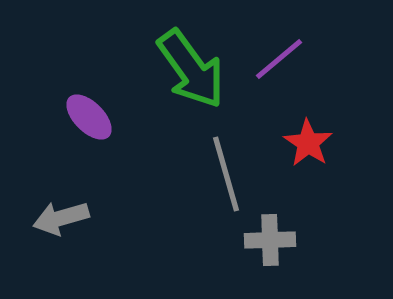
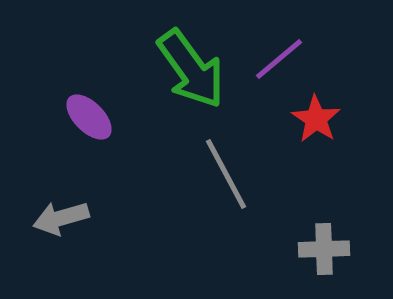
red star: moved 8 px right, 24 px up
gray line: rotated 12 degrees counterclockwise
gray cross: moved 54 px right, 9 px down
